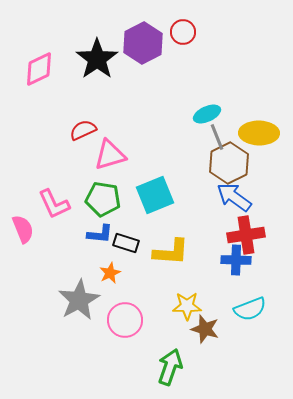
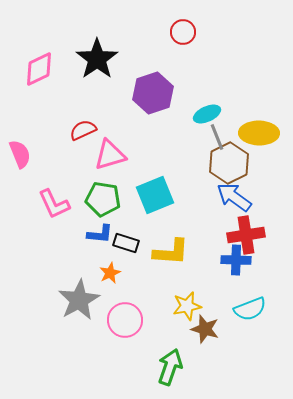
purple hexagon: moved 10 px right, 50 px down; rotated 9 degrees clockwise
pink semicircle: moved 3 px left, 75 px up
yellow star: rotated 12 degrees counterclockwise
